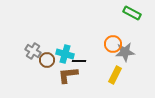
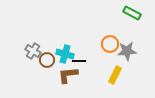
orange circle: moved 3 px left
gray star: moved 2 px right, 1 px up
